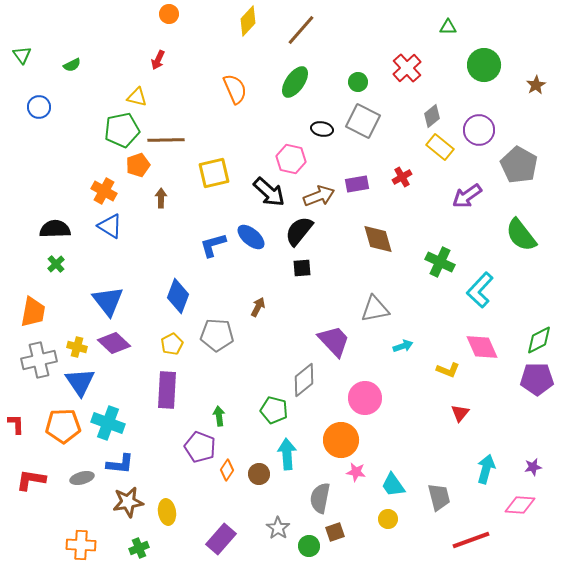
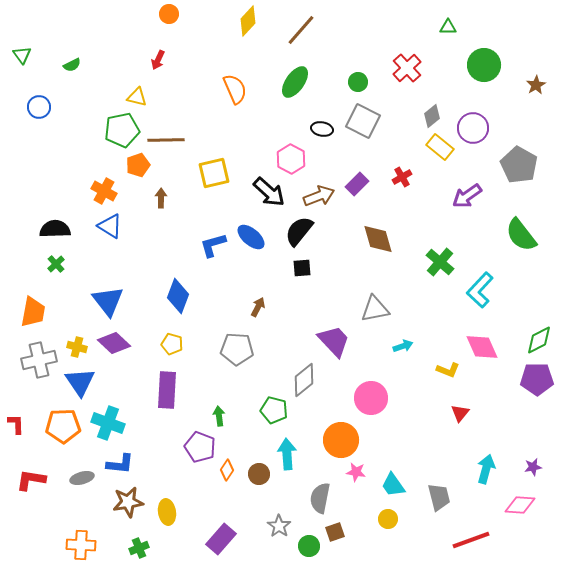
purple circle at (479, 130): moved 6 px left, 2 px up
pink hexagon at (291, 159): rotated 16 degrees clockwise
purple rectangle at (357, 184): rotated 35 degrees counterclockwise
green cross at (440, 262): rotated 16 degrees clockwise
gray pentagon at (217, 335): moved 20 px right, 14 px down
yellow pentagon at (172, 344): rotated 30 degrees counterclockwise
pink circle at (365, 398): moved 6 px right
gray star at (278, 528): moved 1 px right, 2 px up
